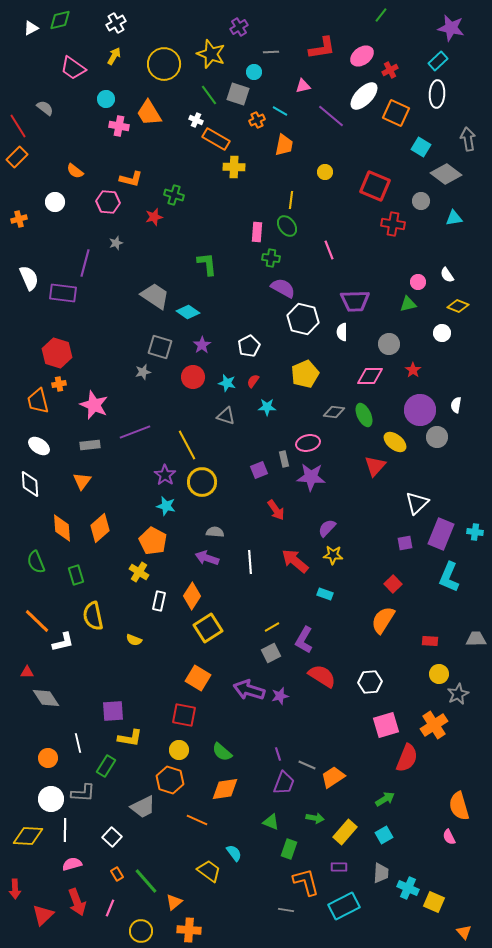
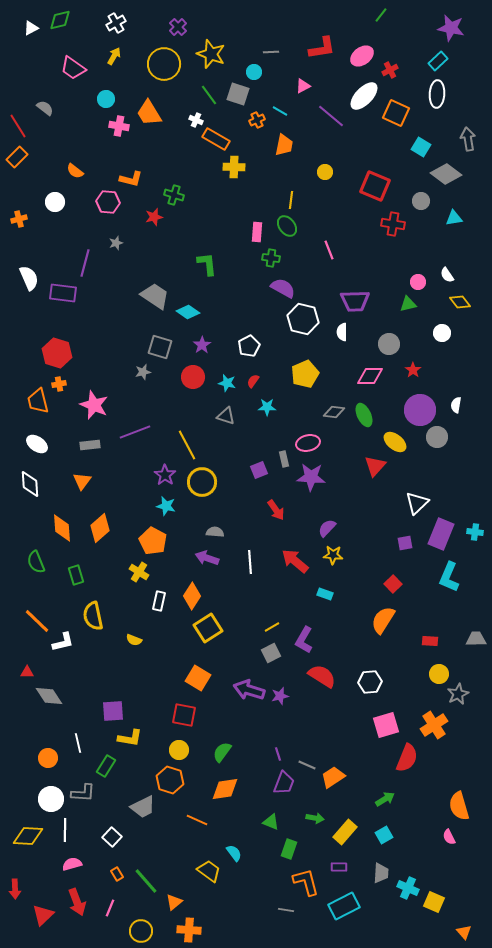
purple cross at (239, 27): moved 61 px left; rotated 12 degrees counterclockwise
pink triangle at (303, 86): rotated 14 degrees counterclockwise
yellow diamond at (458, 306): moved 2 px right, 4 px up; rotated 30 degrees clockwise
white ellipse at (39, 446): moved 2 px left, 2 px up
gray diamond at (46, 698): moved 3 px right, 2 px up
green semicircle at (222, 752): rotated 85 degrees clockwise
